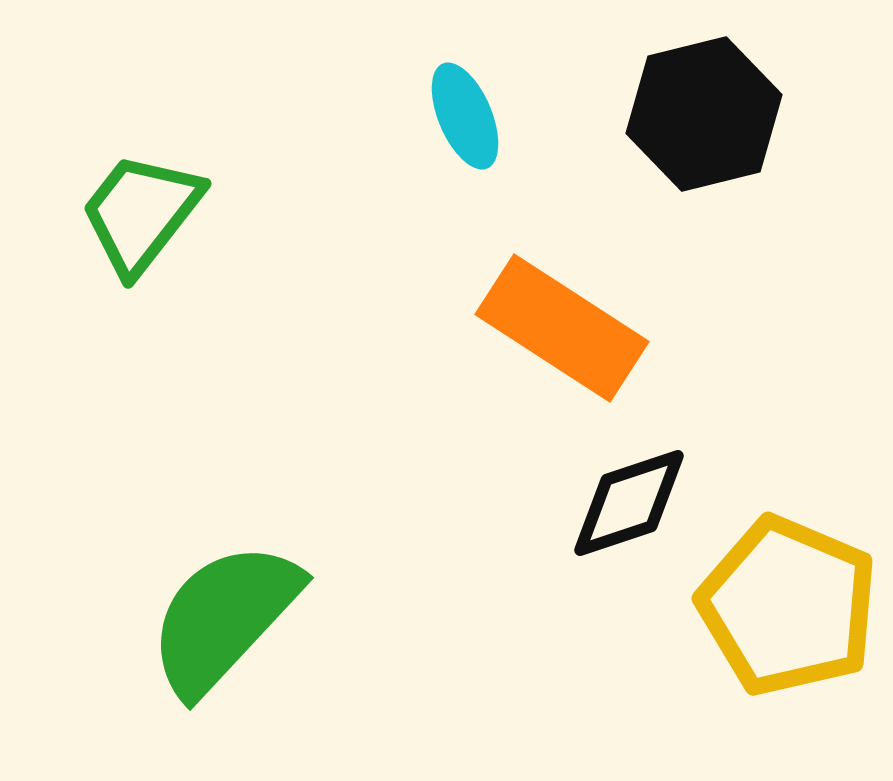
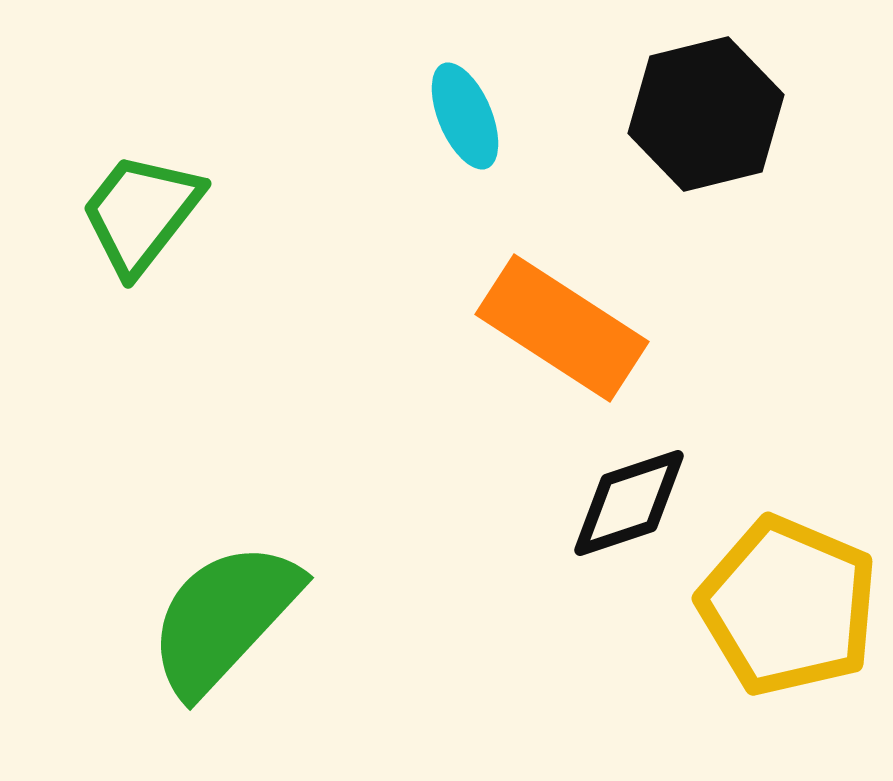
black hexagon: moved 2 px right
